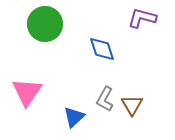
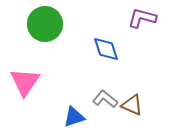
blue diamond: moved 4 px right
pink triangle: moved 2 px left, 10 px up
gray L-shape: rotated 100 degrees clockwise
brown triangle: rotated 35 degrees counterclockwise
blue triangle: rotated 25 degrees clockwise
